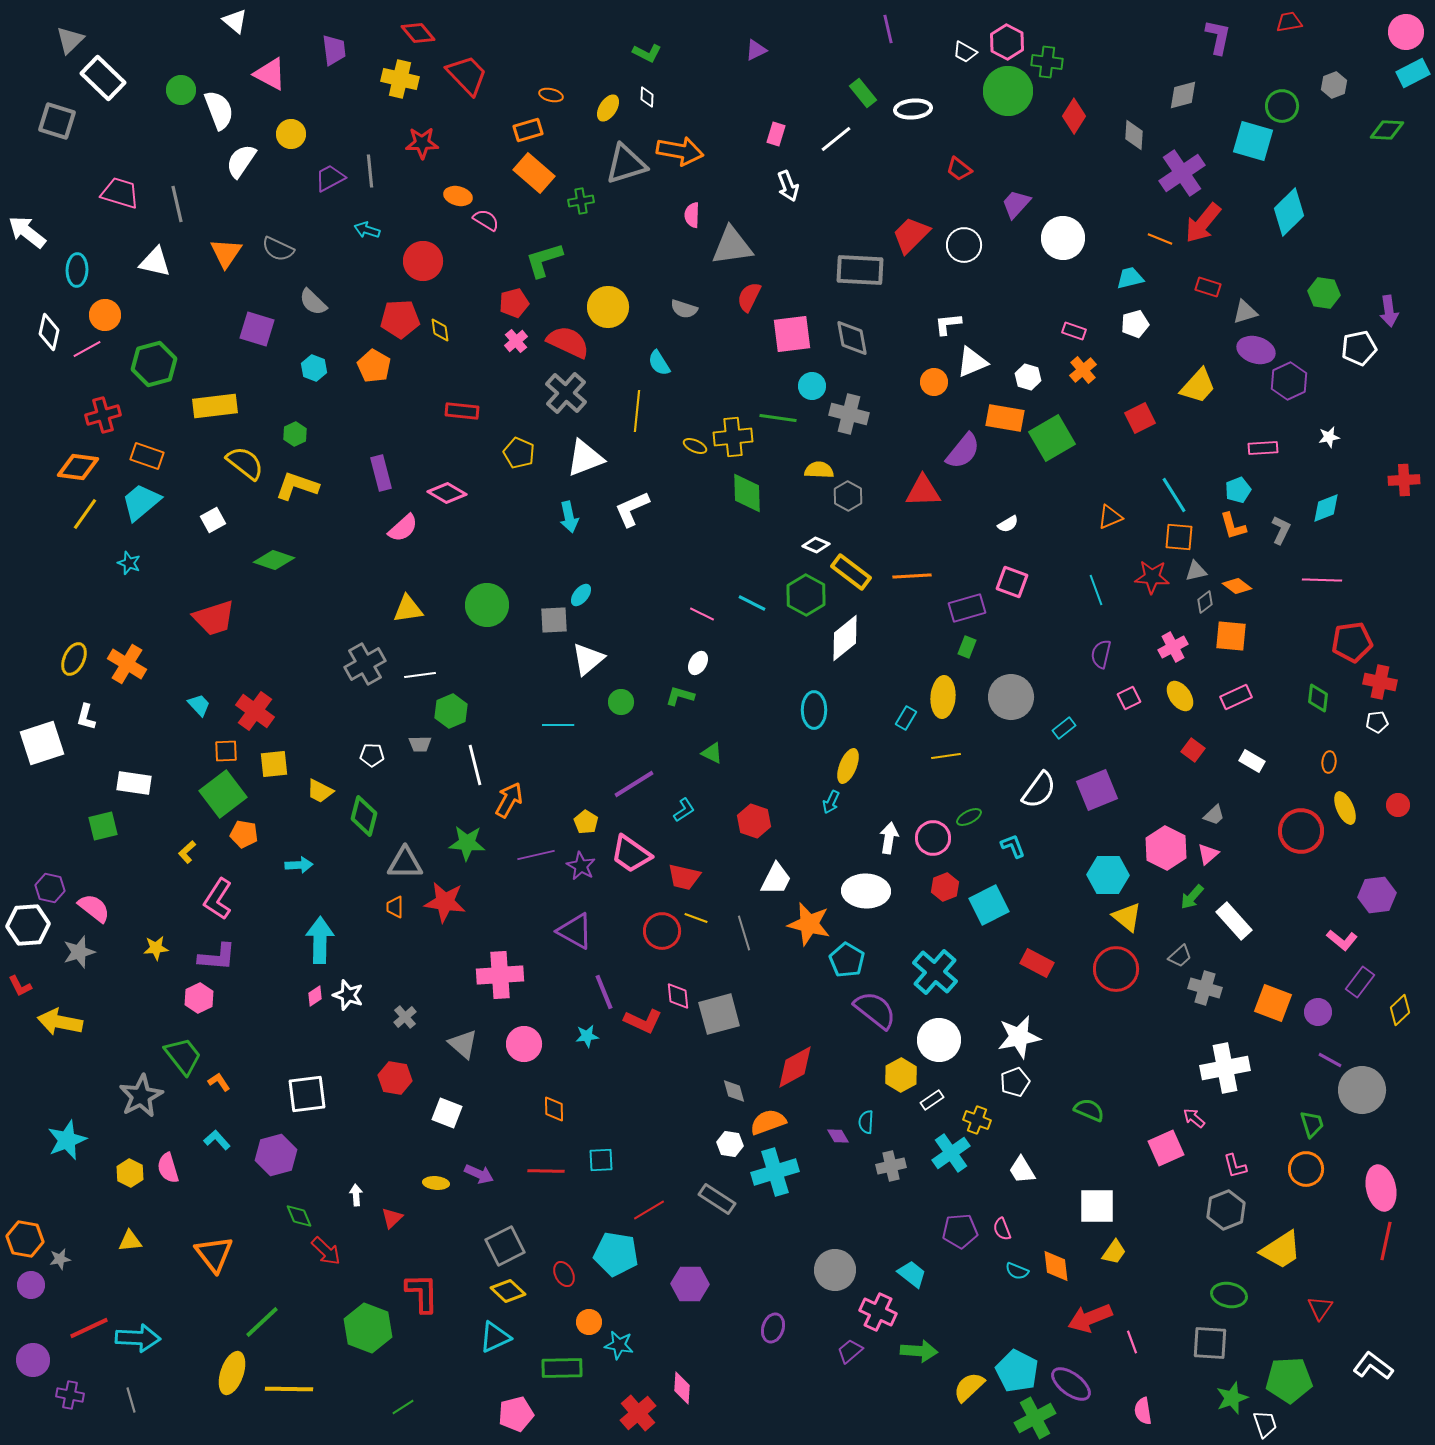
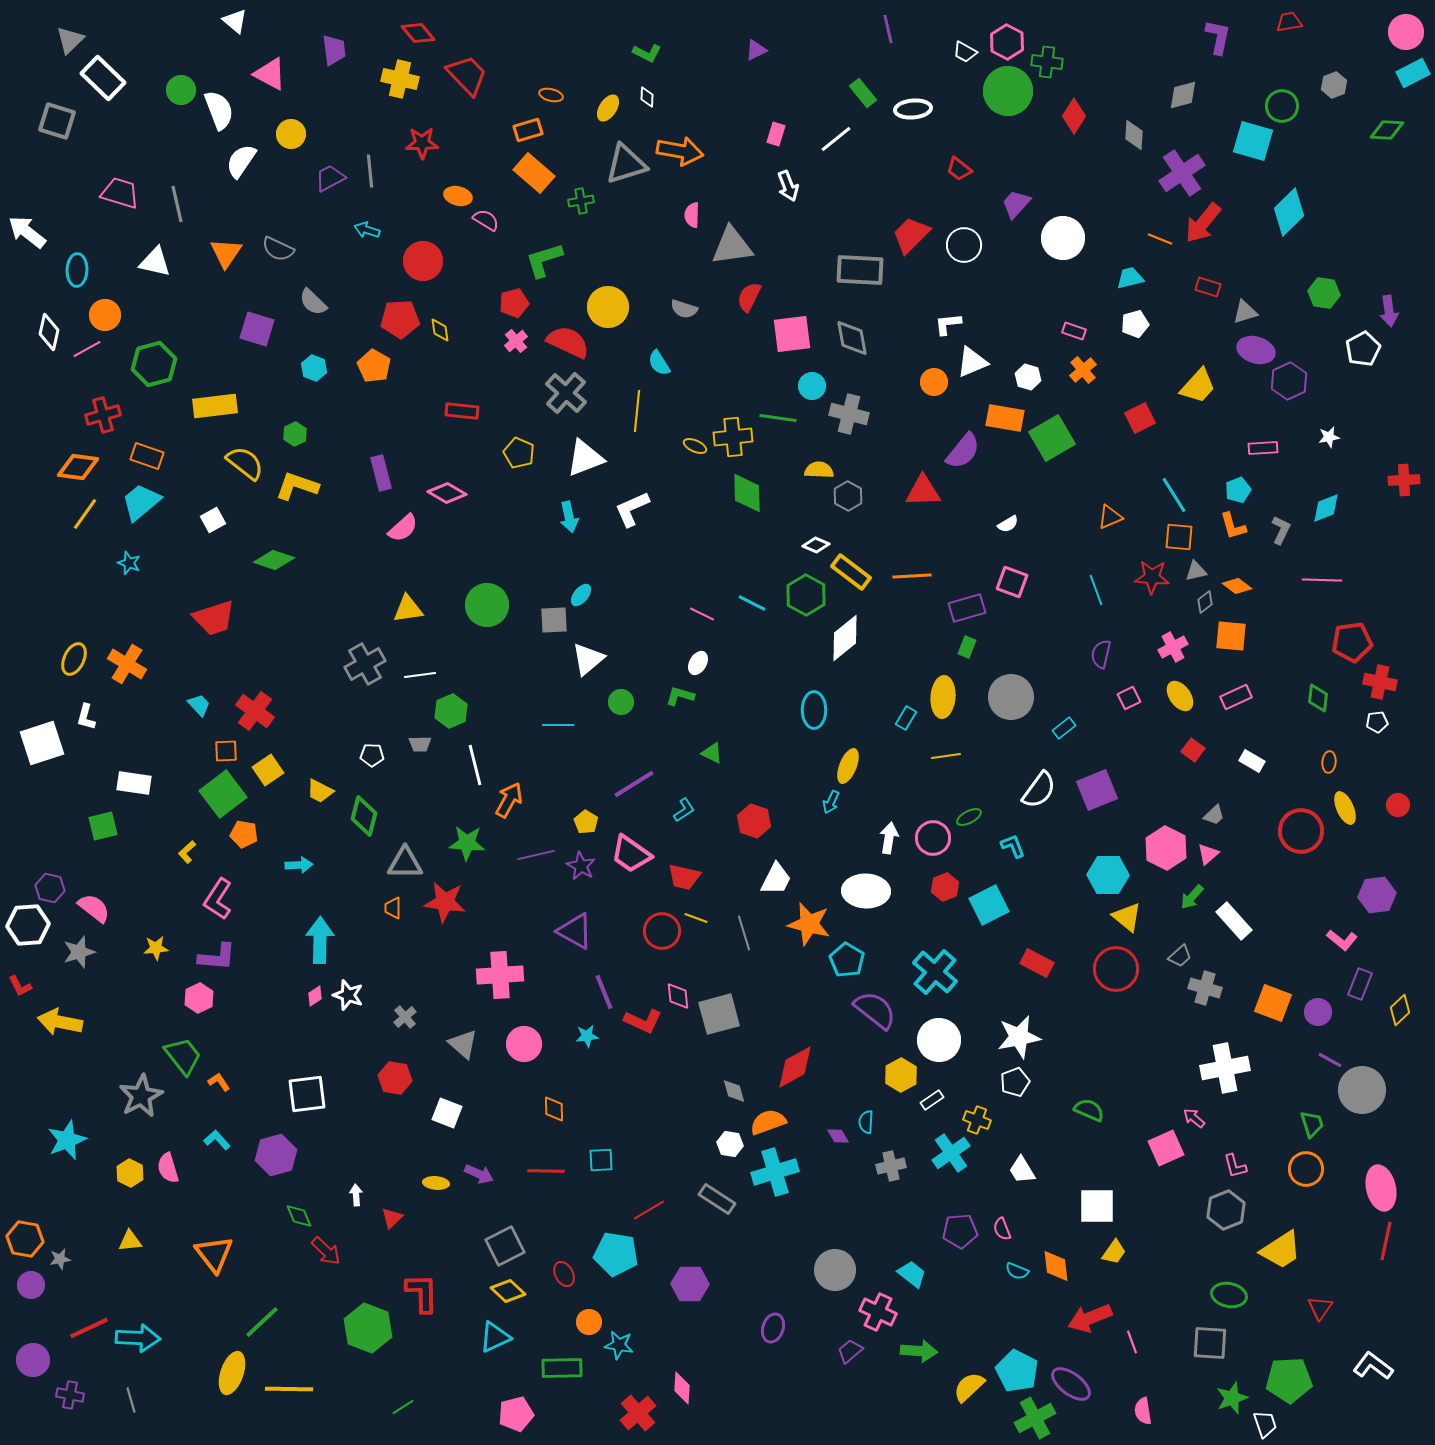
white pentagon at (1359, 348): moved 4 px right, 1 px down; rotated 16 degrees counterclockwise
yellow square at (274, 764): moved 6 px left, 6 px down; rotated 28 degrees counterclockwise
orange trapezoid at (395, 907): moved 2 px left, 1 px down
purple rectangle at (1360, 982): moved 2 px down; rotated 16 degrees counterclockwise
